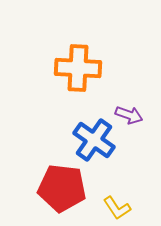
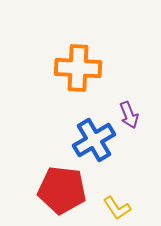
purple arrow: rotated 48 degrees clockwise
blue cross: rotated 24 degrees clockwise
red pentagon: moved 2 px down
